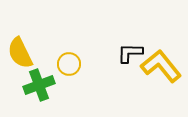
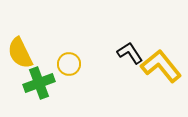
black L-shape: rotated 56 degrees clockwise
green cross: moved 2 px up
